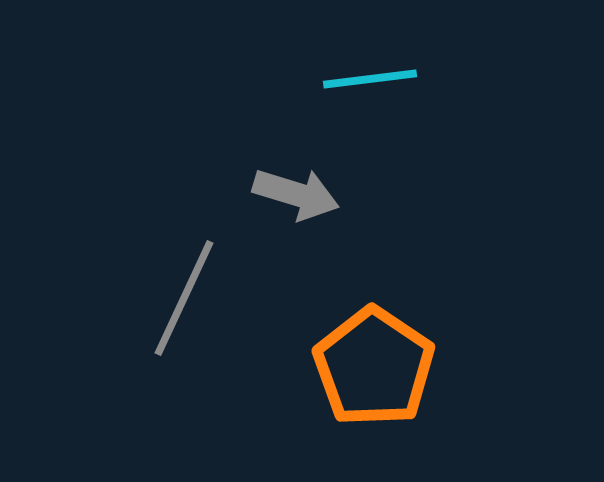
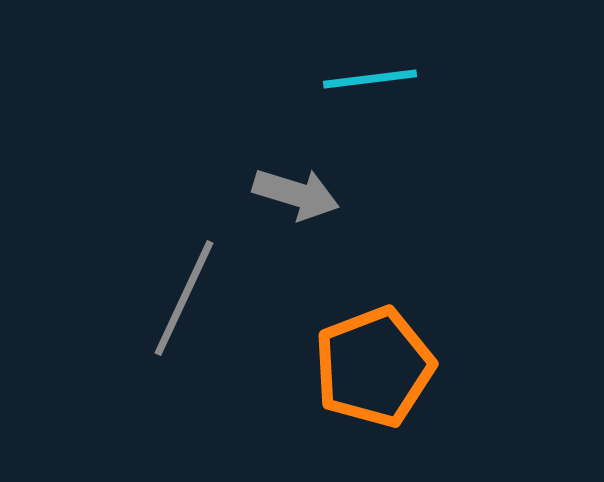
orange pentagon: rotated 17 degrees clockwise
